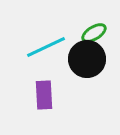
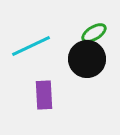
cyan line: moved 15 px left, 1 px up
